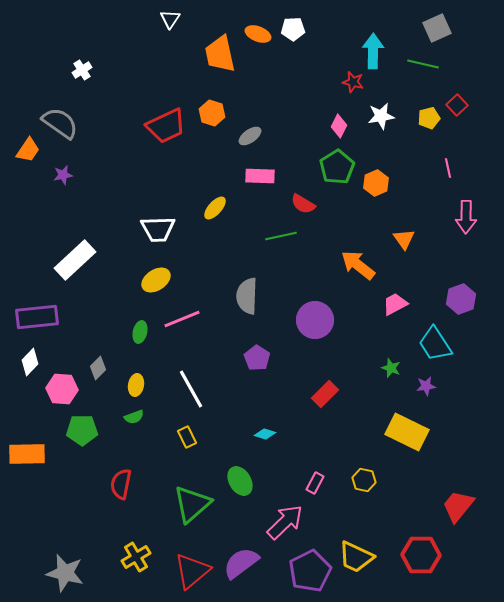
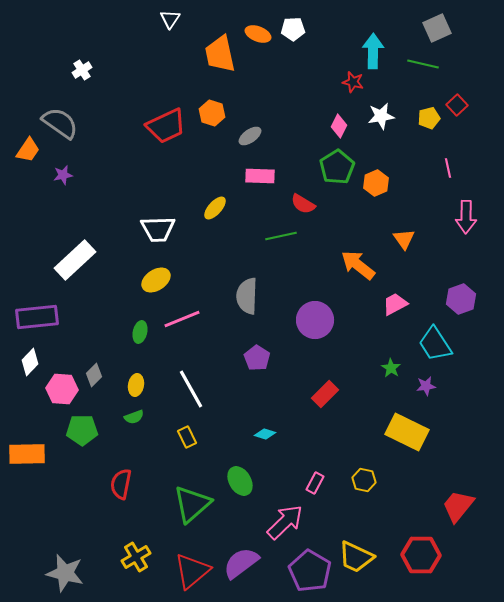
gray diamond at (98, 368): moved 4 px left, 7 px down
green star at (391, 368): rotated 12 degrees clockwise
purple pentagon at (310, 571): rotated 15 degrees counterclockwise
